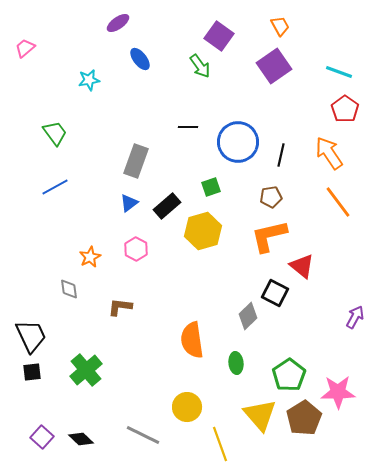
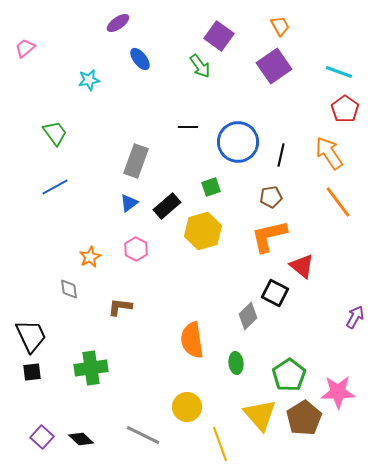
green cross at (86, 370): moved 5 px right, 2 px up; rotated 32 degrees clockwise
